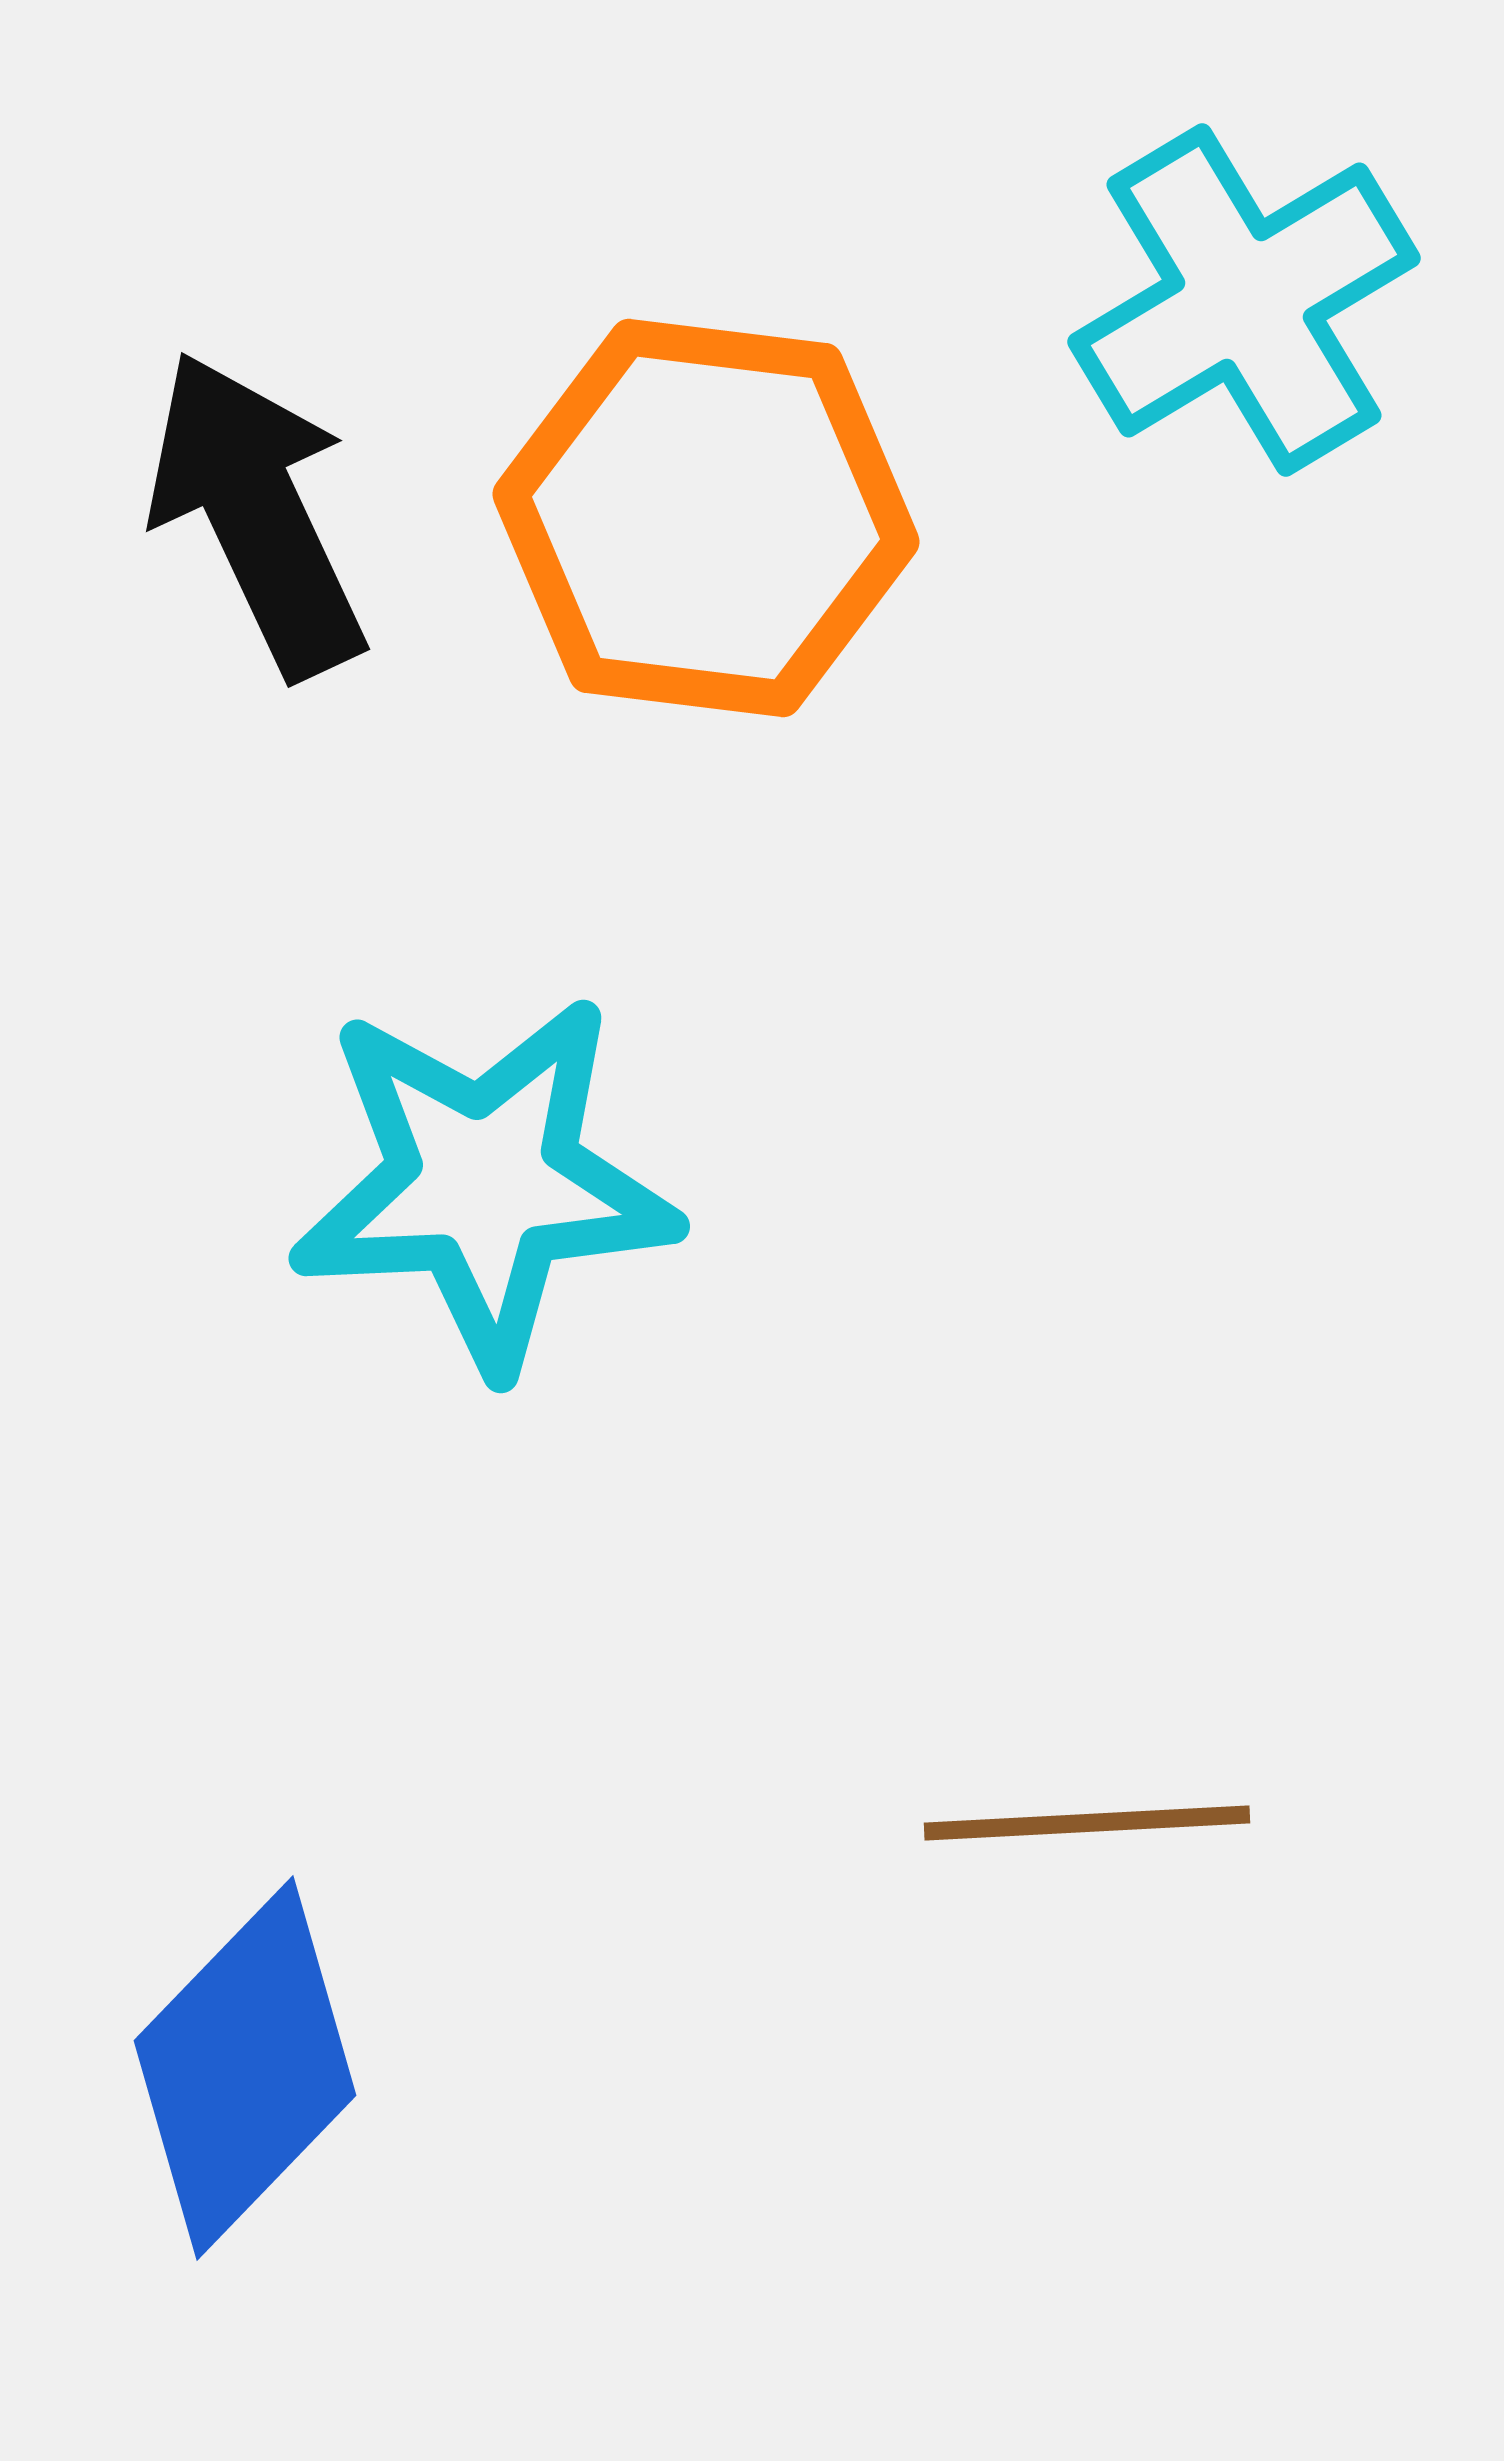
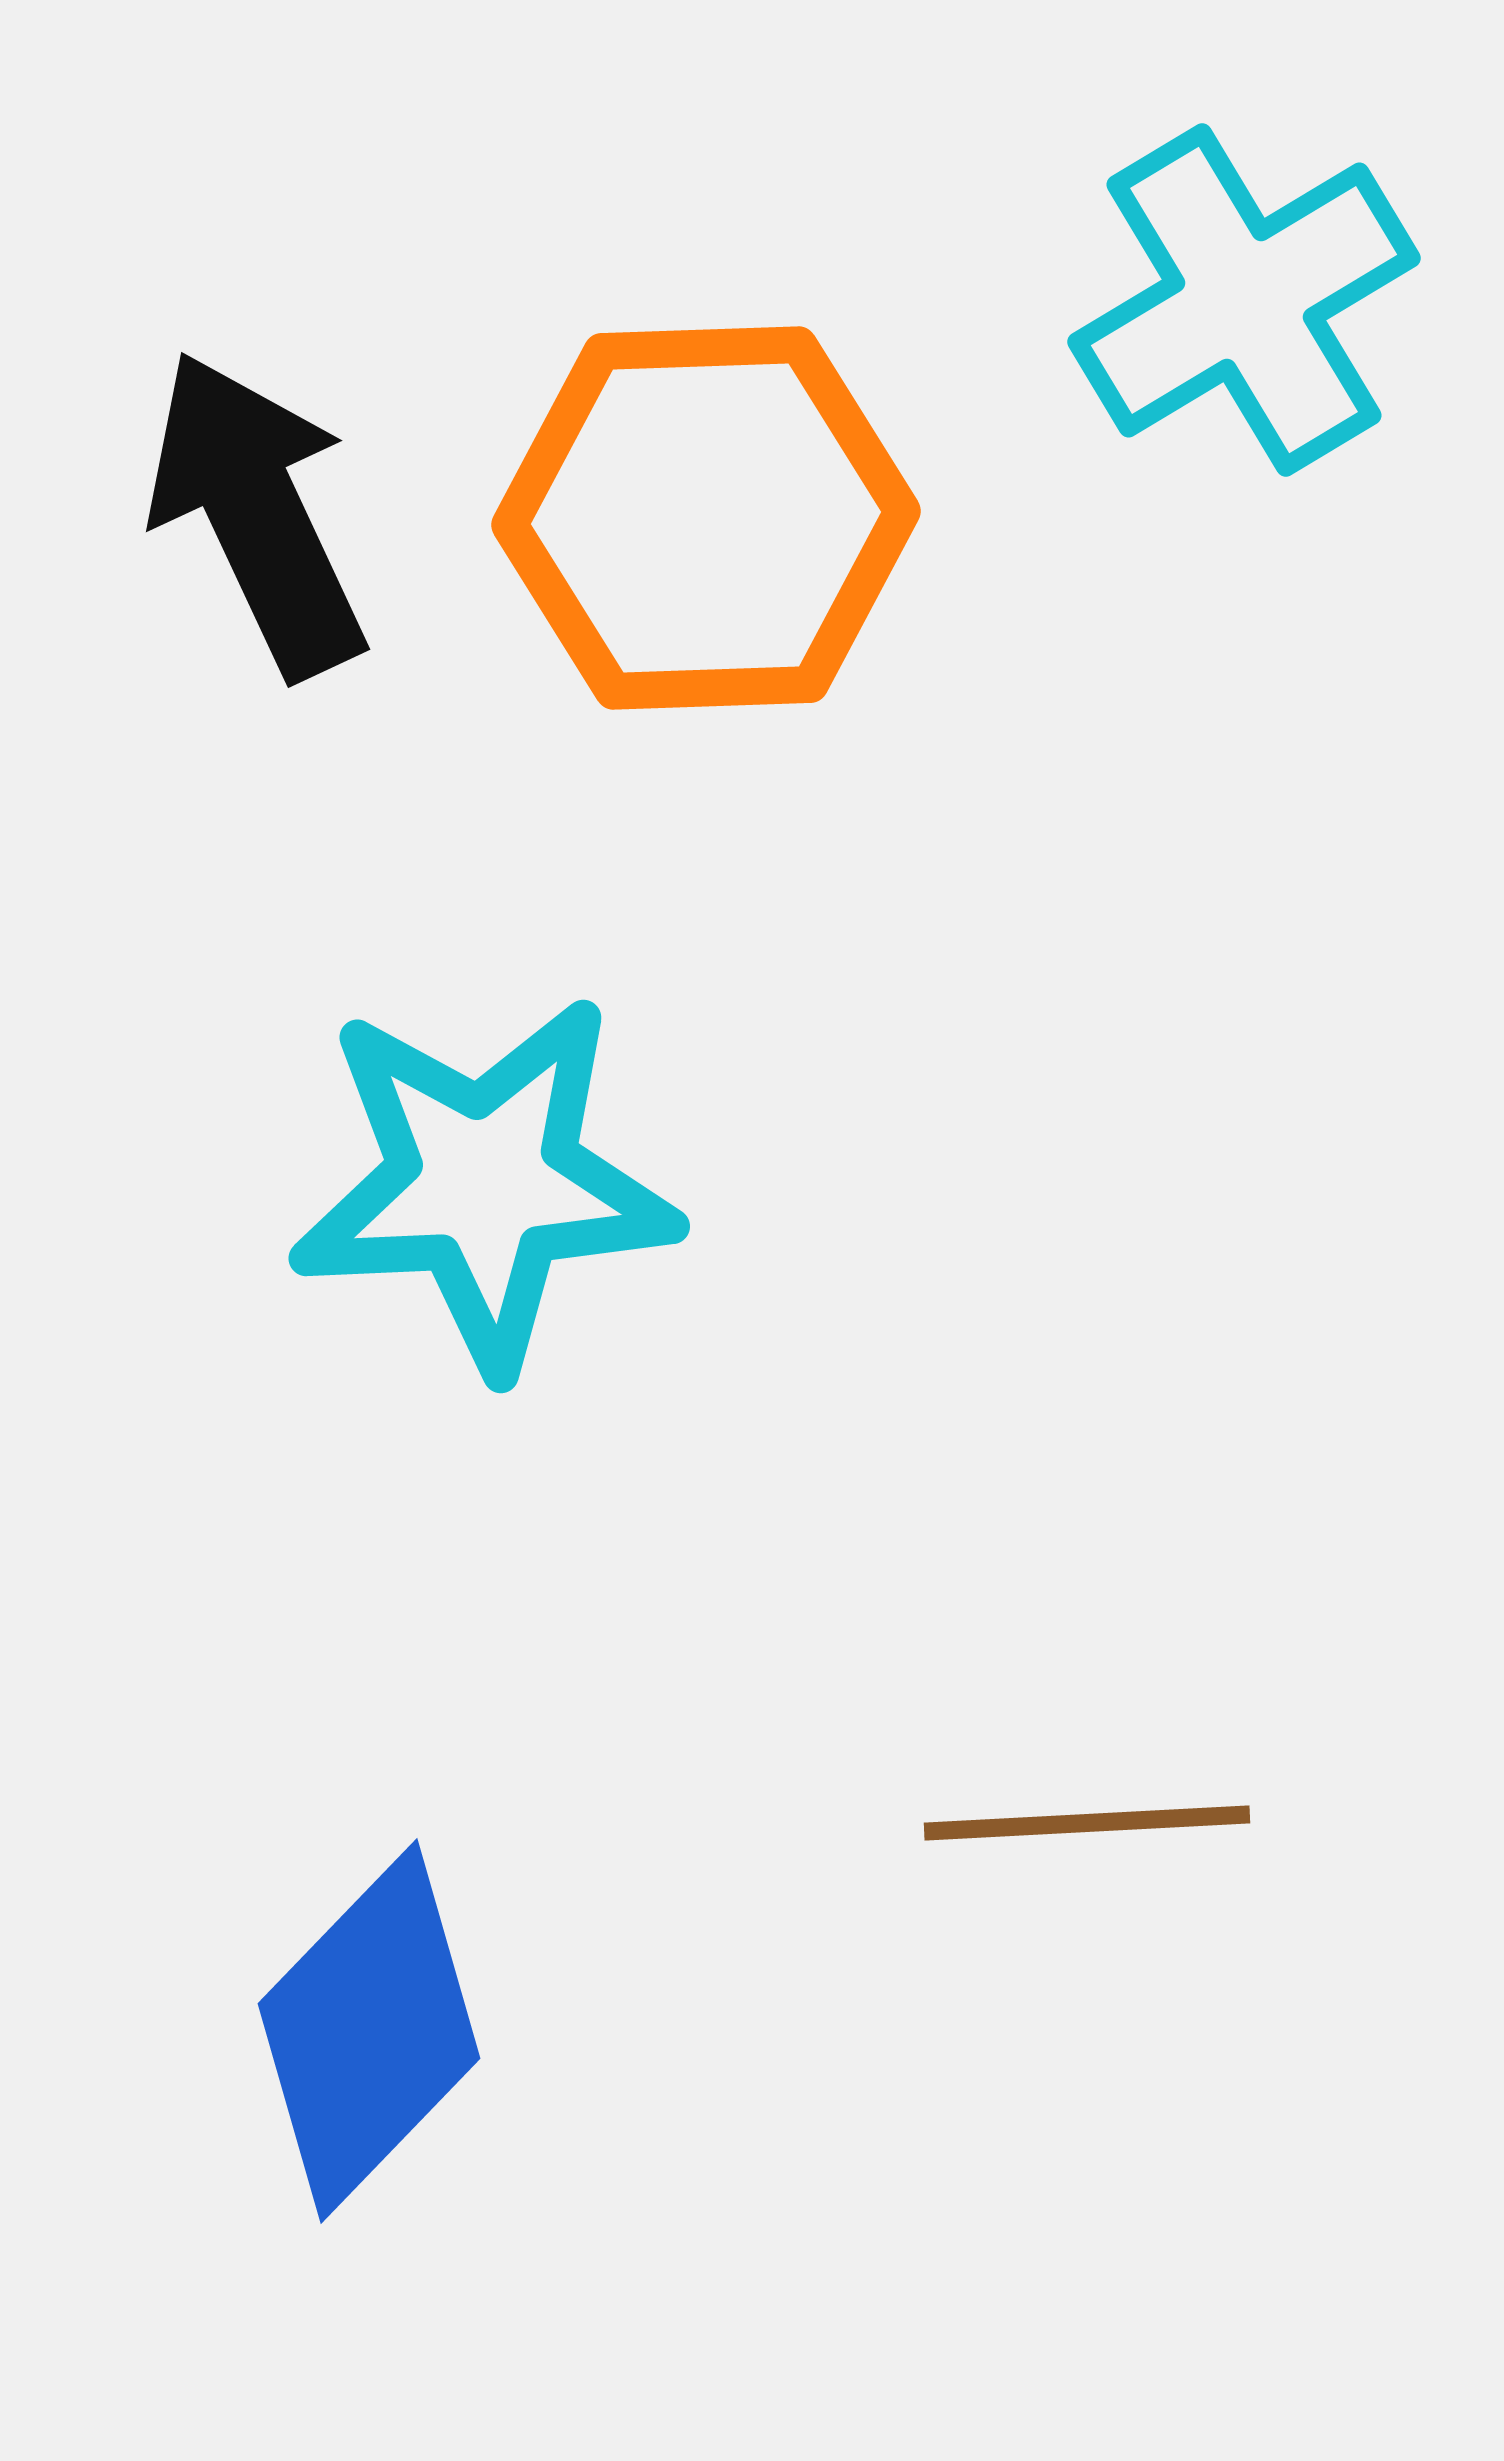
orange hexagon: rotated 9 degrees counterclockwise
blue diamond: moved 124 px right, 37 px up
